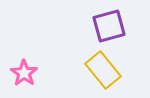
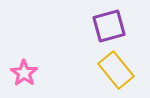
yellow rectangle: moved 13 px right
